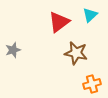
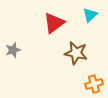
red triangle: moved 5 px left, 1 px down
orange cross: moved 2 px right
